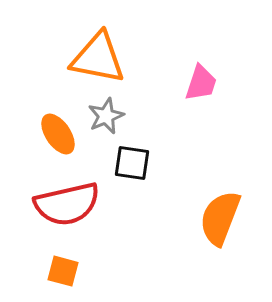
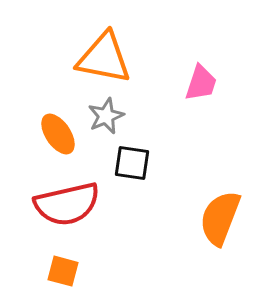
orange triangle: moved 6 px right
